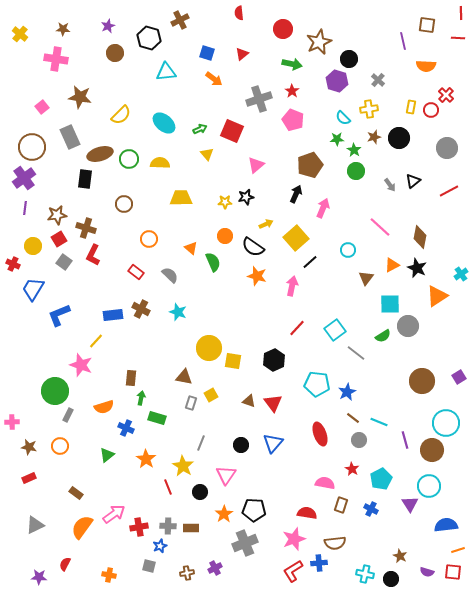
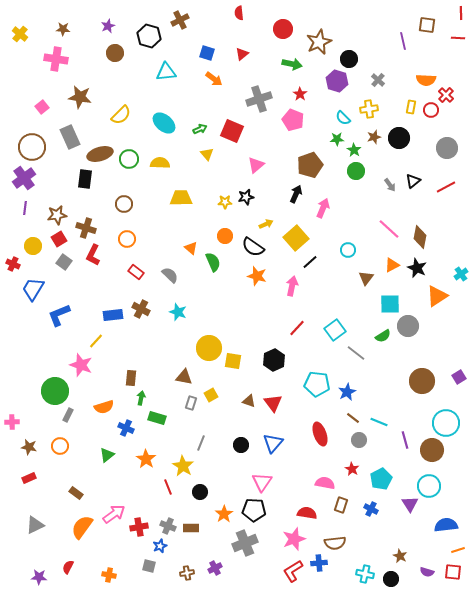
black hexagon at (149, 38): moved 2 px up
orange semicircle at (426, 66): moved 14 px down
red star at (292, 91): moved 8 px right, 3 px down
red line at (449, 191): moved 3 px left, 4 px up
pink line at (380, 227): moved 9 px right, 2 px down
orange circle at (149, 239): moved 22 px left
pink triangle at (226, 475): moved 36 px right, 7 px down
gray cross at (168, 526): rotated 21 degrees clockwise
red semicircle at (65, 564): moved 3 px right, 3 px down
